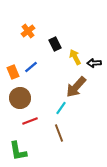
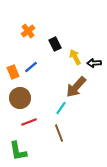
red line: moved 1 px left, 1 px down
